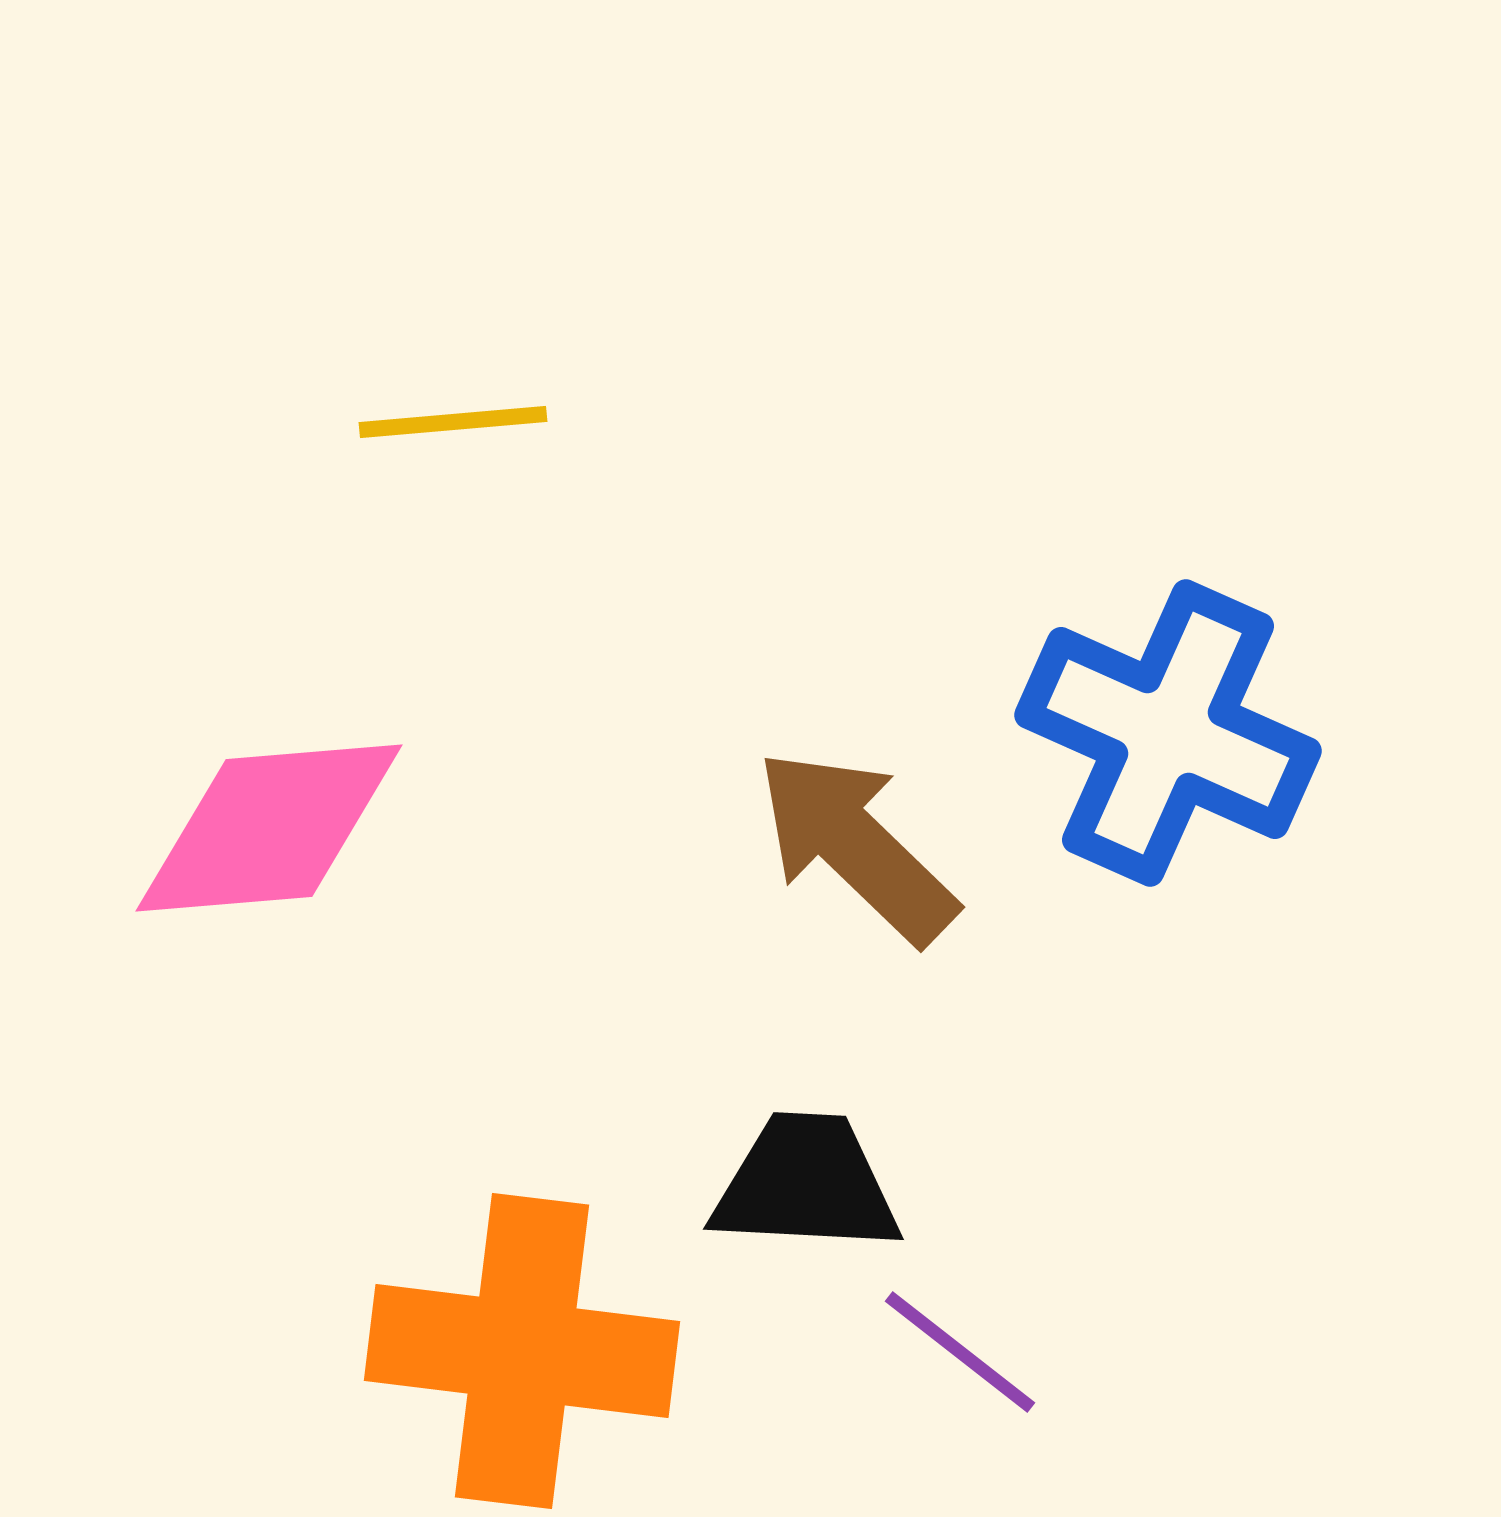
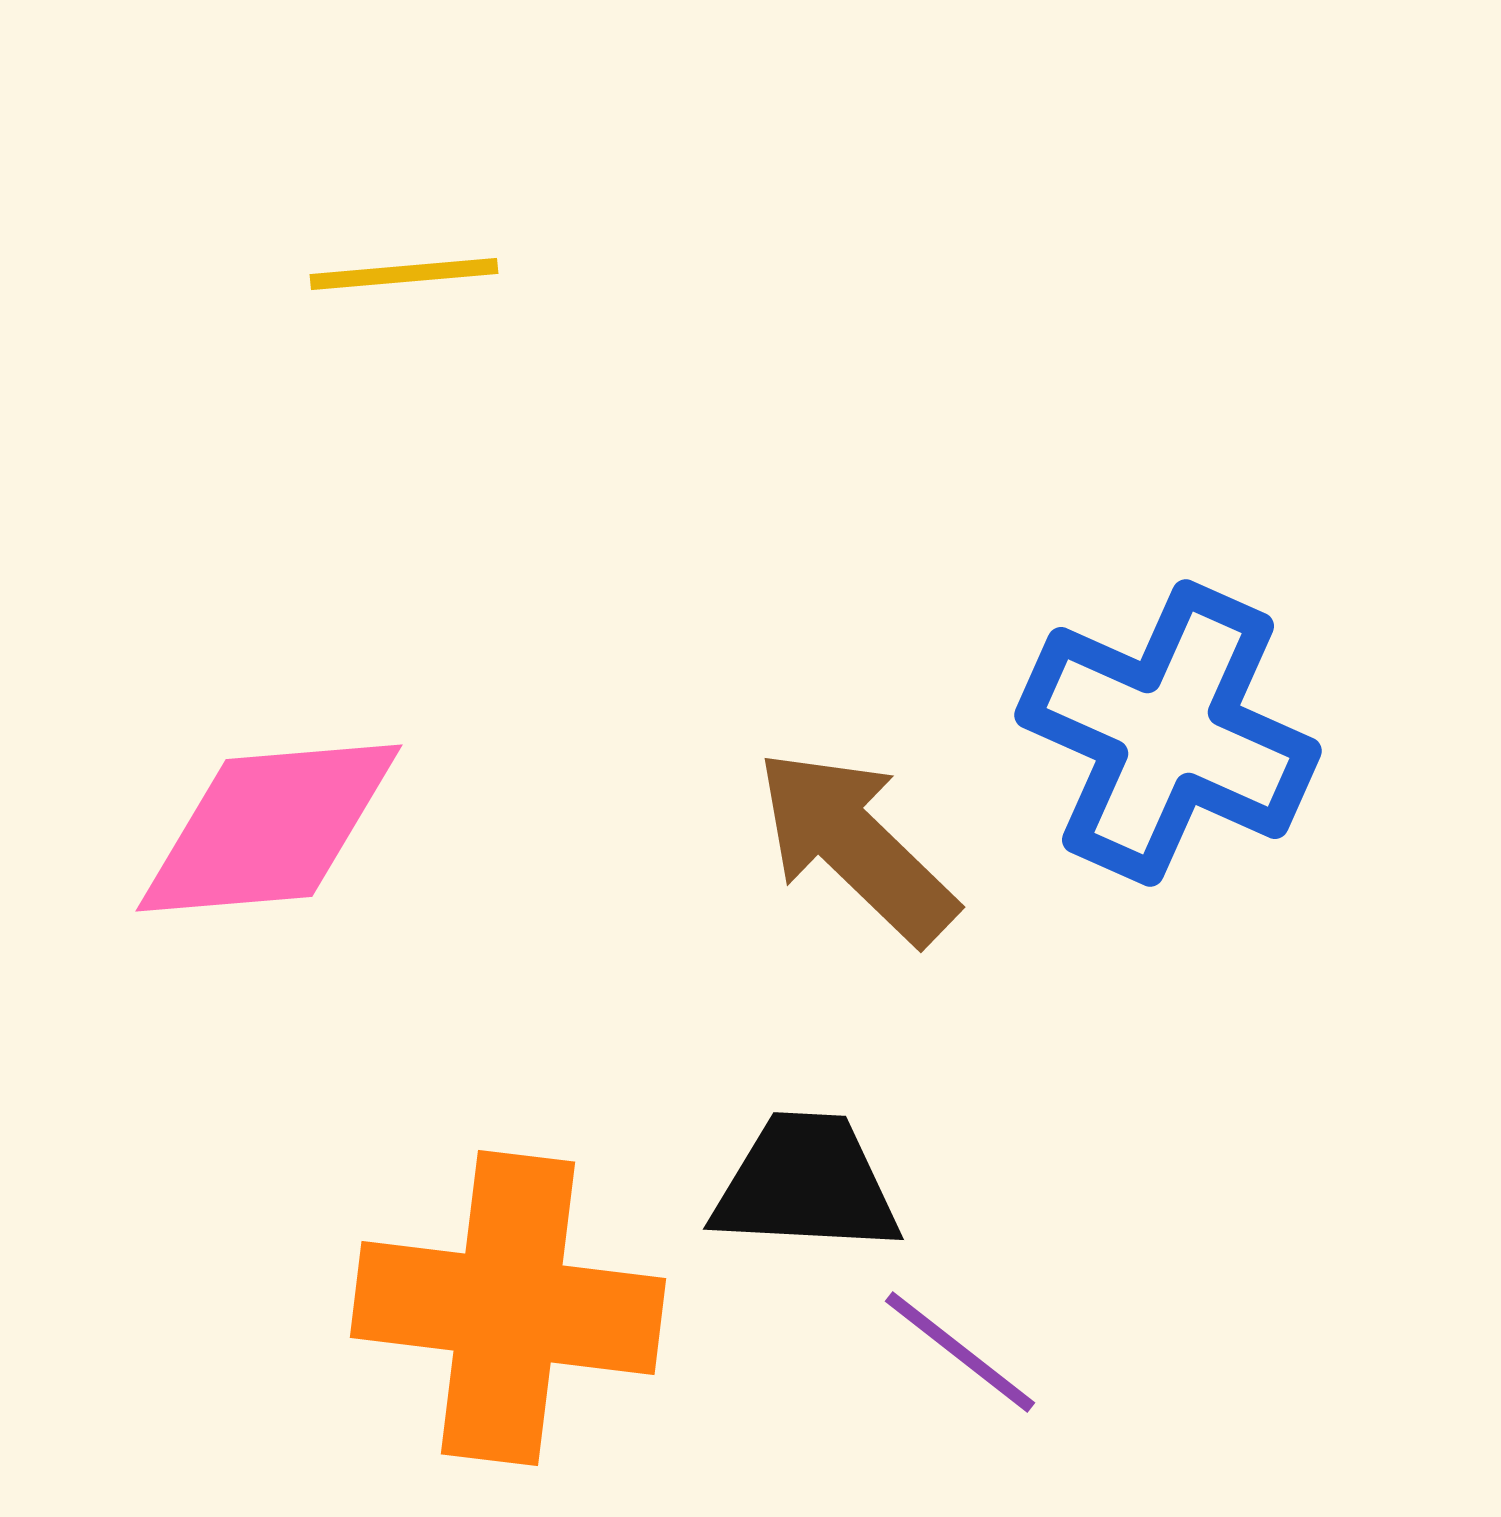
yellow line: moved 49 px left, 148 px up
orange cross: moved 14 px left, 43 px up
